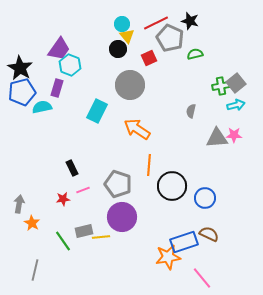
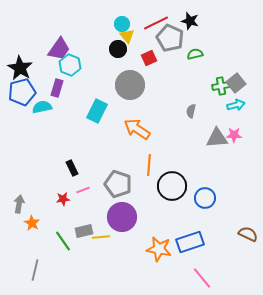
brown semicircle at (209, 234): moved 39 px right
blue rectangle at (184, 242): moved 6 px right
orange star at (168, 257): moved 9 px left, 8 px up; rotated 20 degrees clockwise
